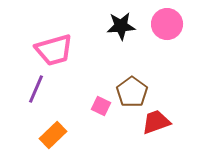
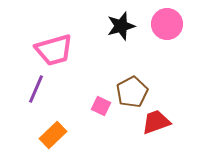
black star: rotated 12 degrees counterclockwise
brown pentagon: rotated 8 degrees clockwise
